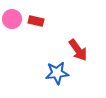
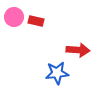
pink circle: moved 2 px right, 2 px up
red arrow: rotated 50 degrees counterclockwise
